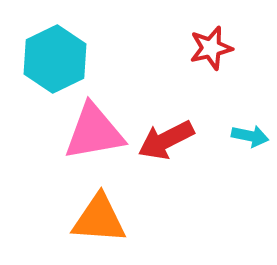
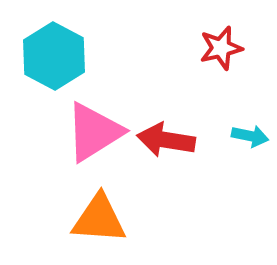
red star: moved 10 px right
cyan hexagon: moved 1 px left, 3 px up; rotated 6 degrees counterclockwise
pink triangle: rotated 22 degrees counterclockwise
red arrow: rotated 36 degrees clockwise
